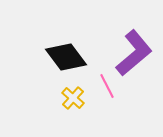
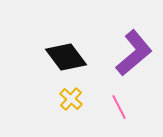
pink line: moved 12 px right, 21 px down
yellow cross: moved 2 px left, 1 px down
